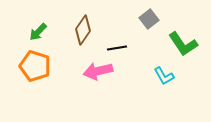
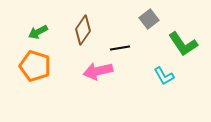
green arrow: rotated 18 degrees clockwise
black line: moved 3 px right
